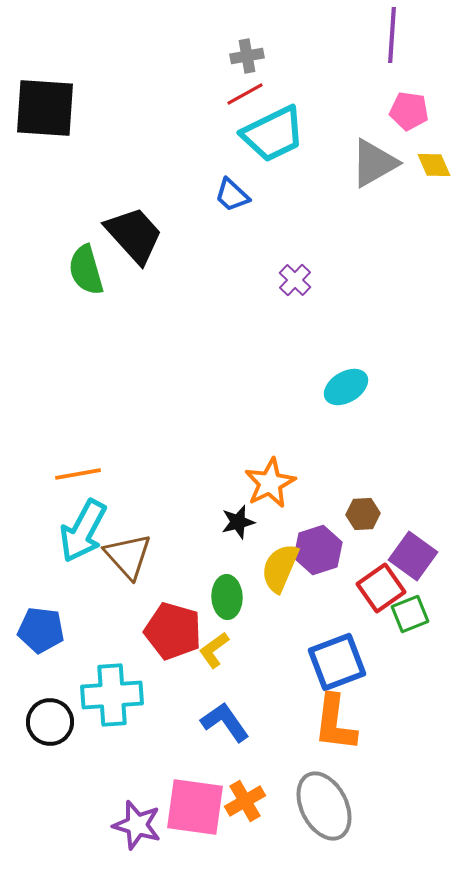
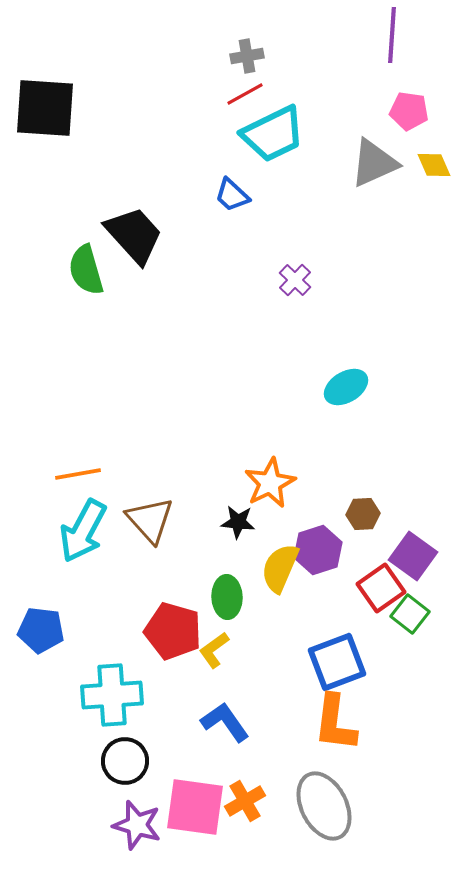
gray triangle: rotated 6 degrees clockwise
black star: rotated 20 degrees clockwise
brown triangle: moved 22 px right, 36 px up
green square: rotated 30 degrees counterclockwise
black circle: moved 75 px right, 39 px down
